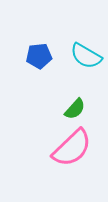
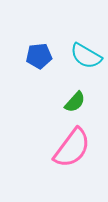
green semicircle: moved 7 px up
pink semicircle: rotated 9 degrees counterclockwise
